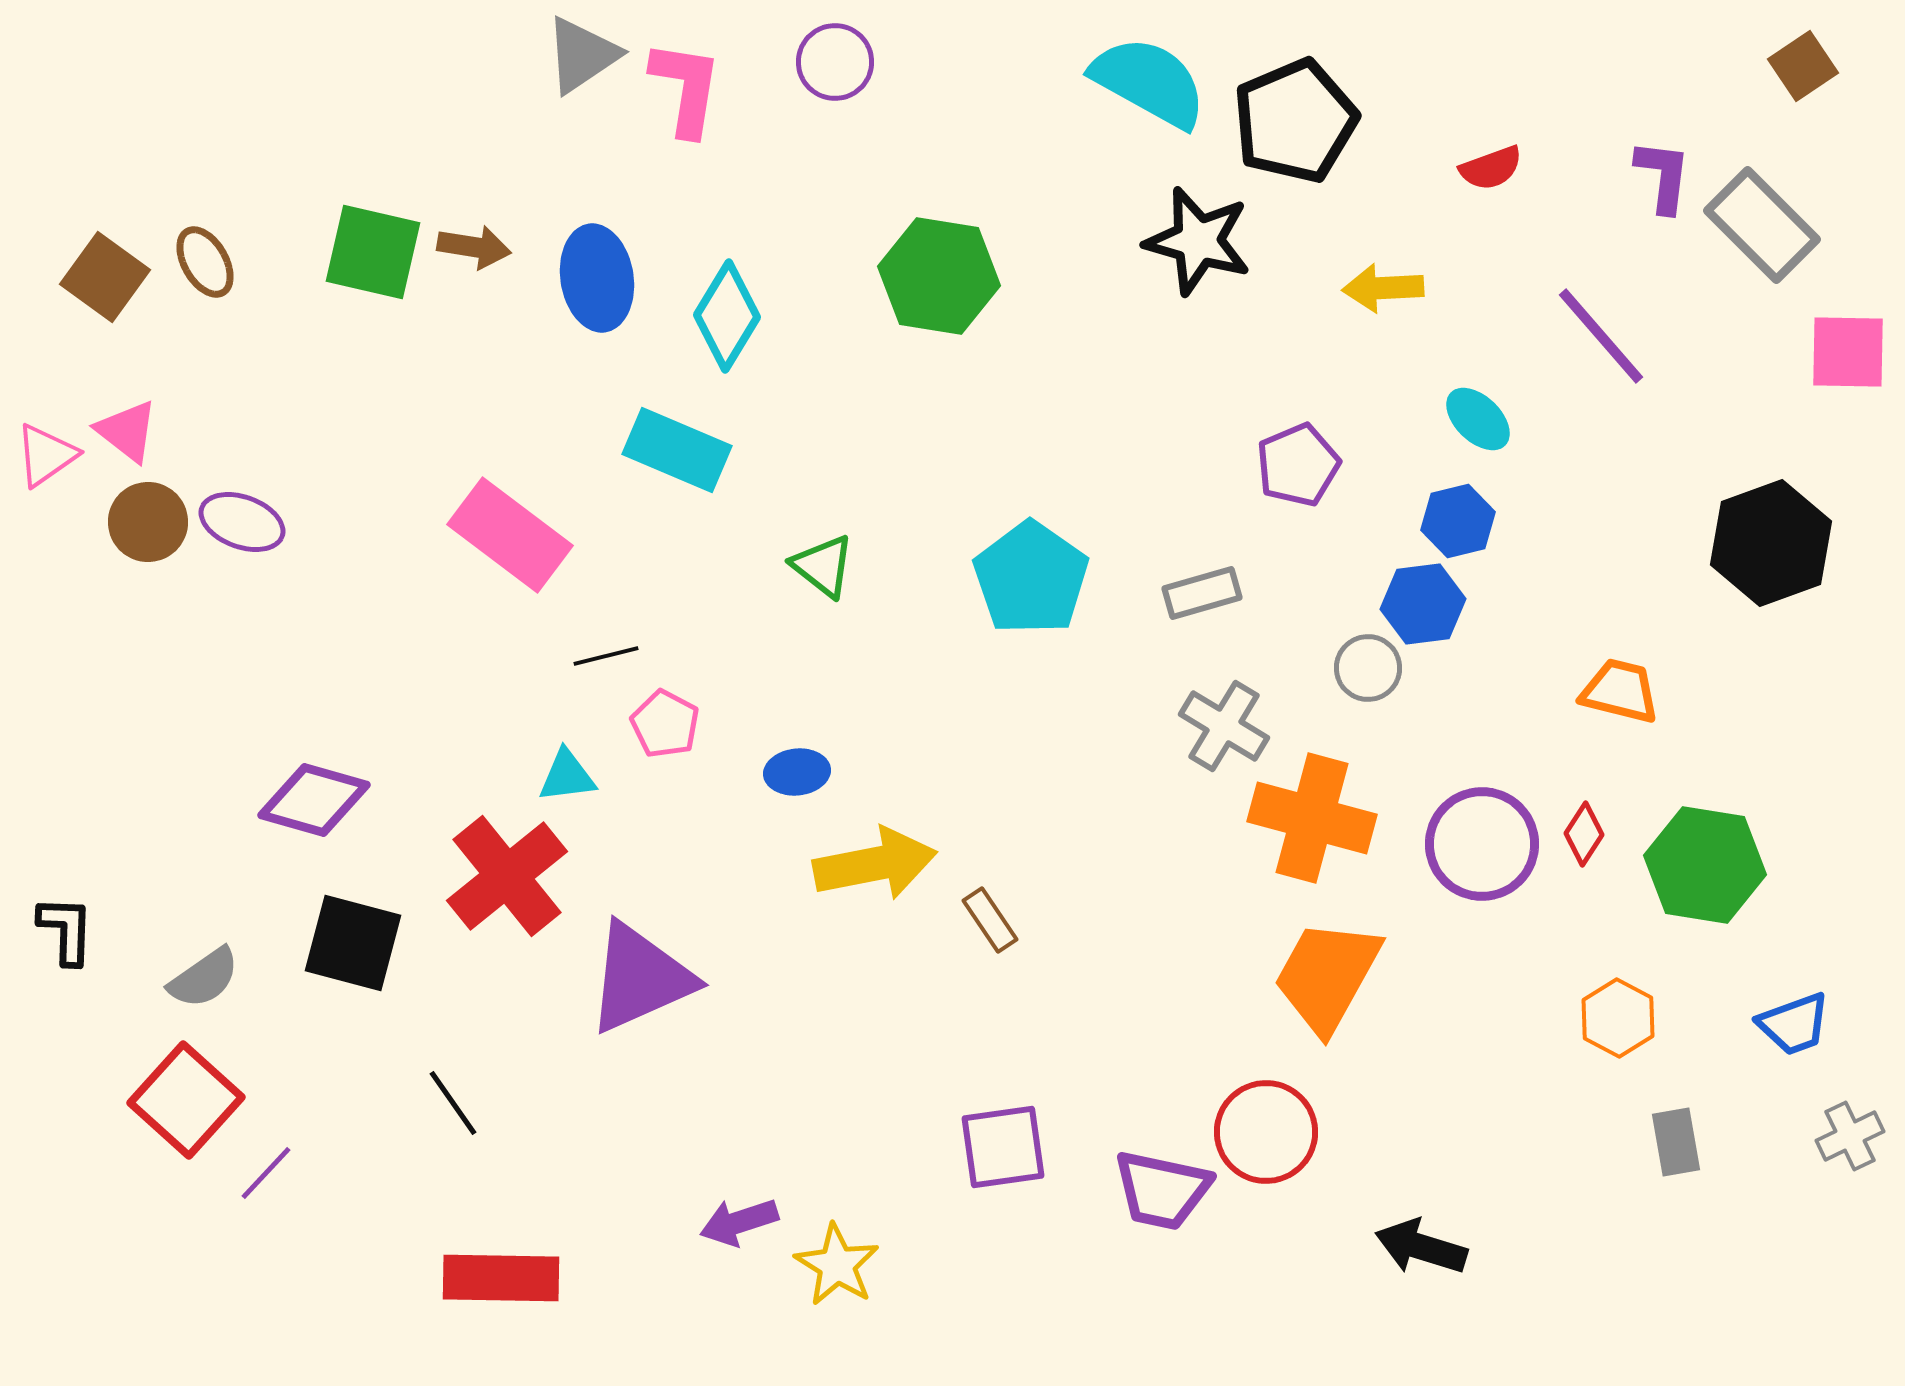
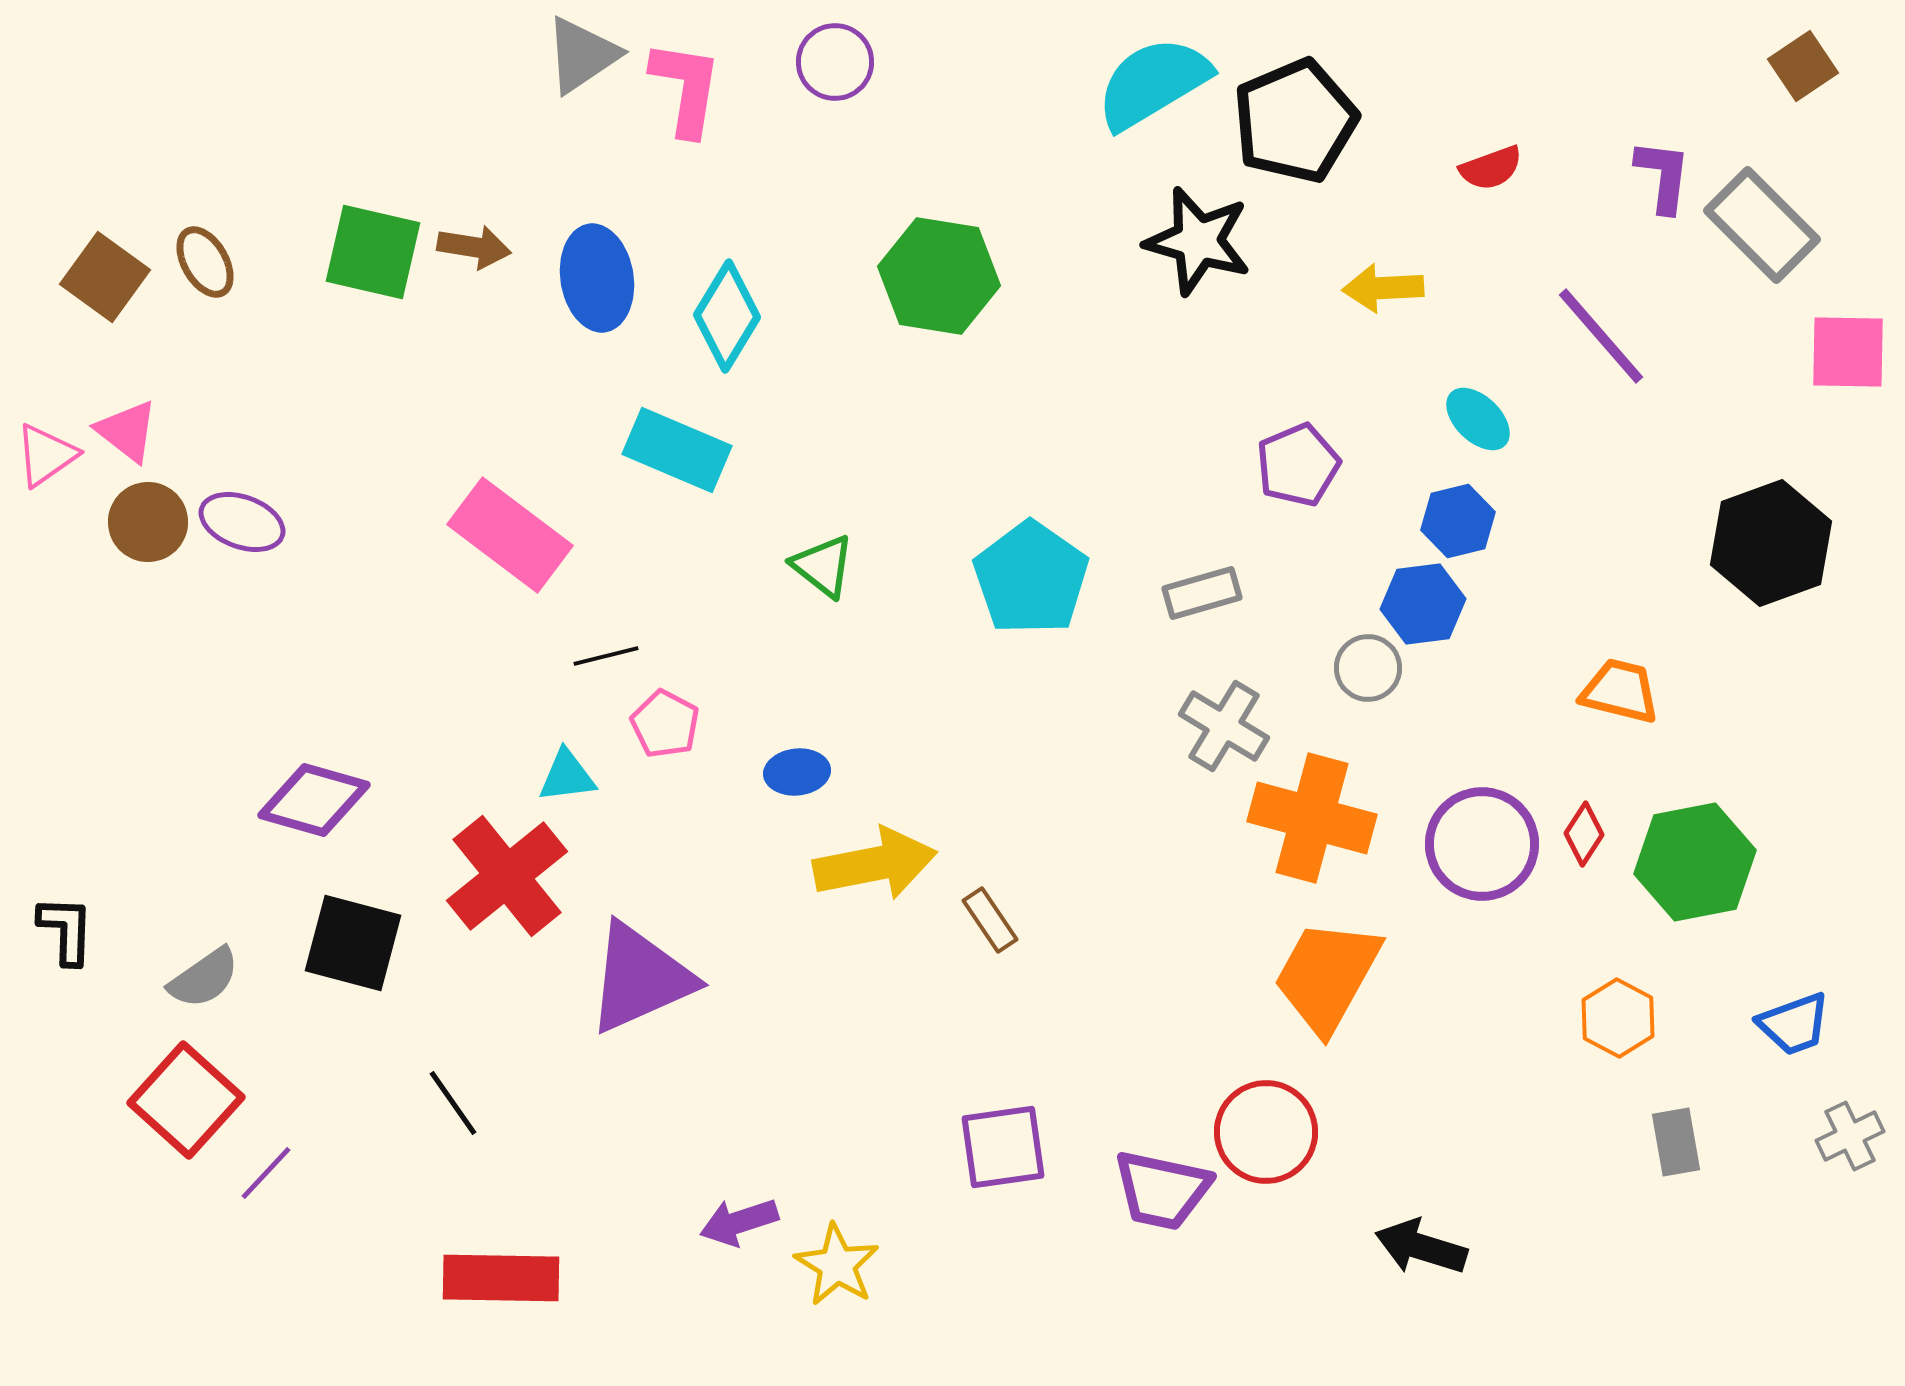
cyan semicircle at (1149, 82): moved 4 px right, 1 px down; rotated 60 degrees counterclockwise
green hexagon at (1705, 865): moved 10 px left, 3 px up; rotated 20 degrees counterclockwise
